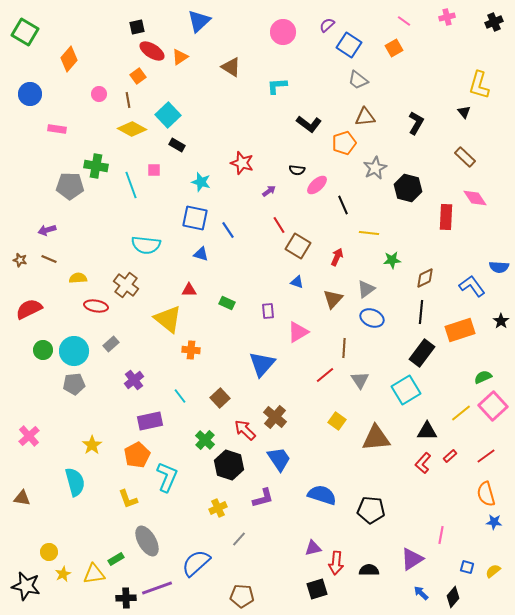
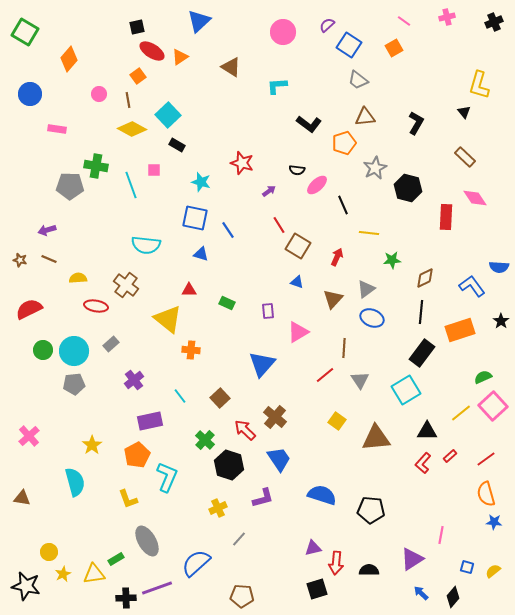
red line at (486, 456): moved 3 px down
